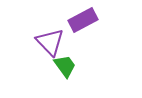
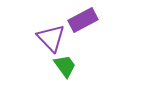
purple triangle: moved 1 px right, 4 px up
